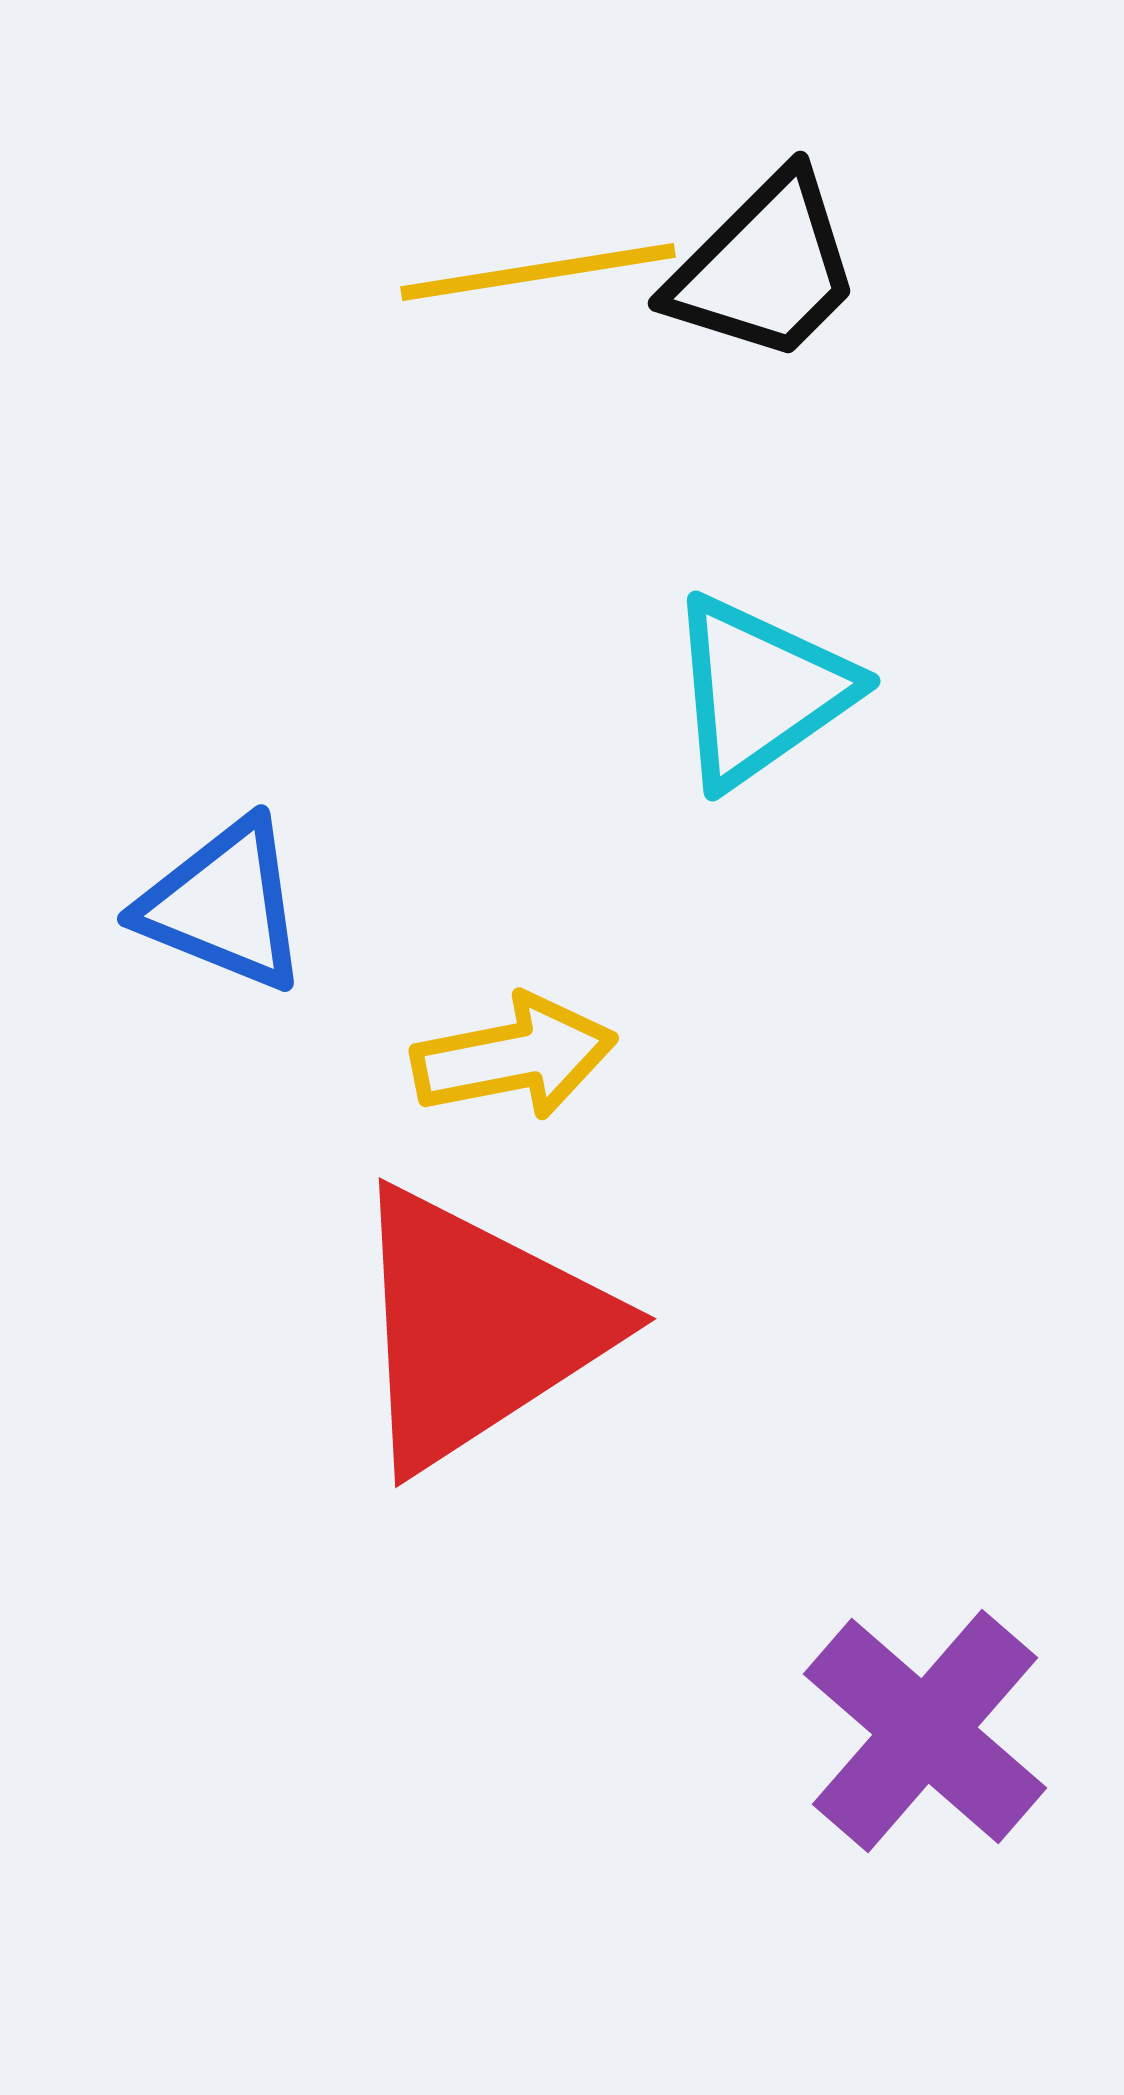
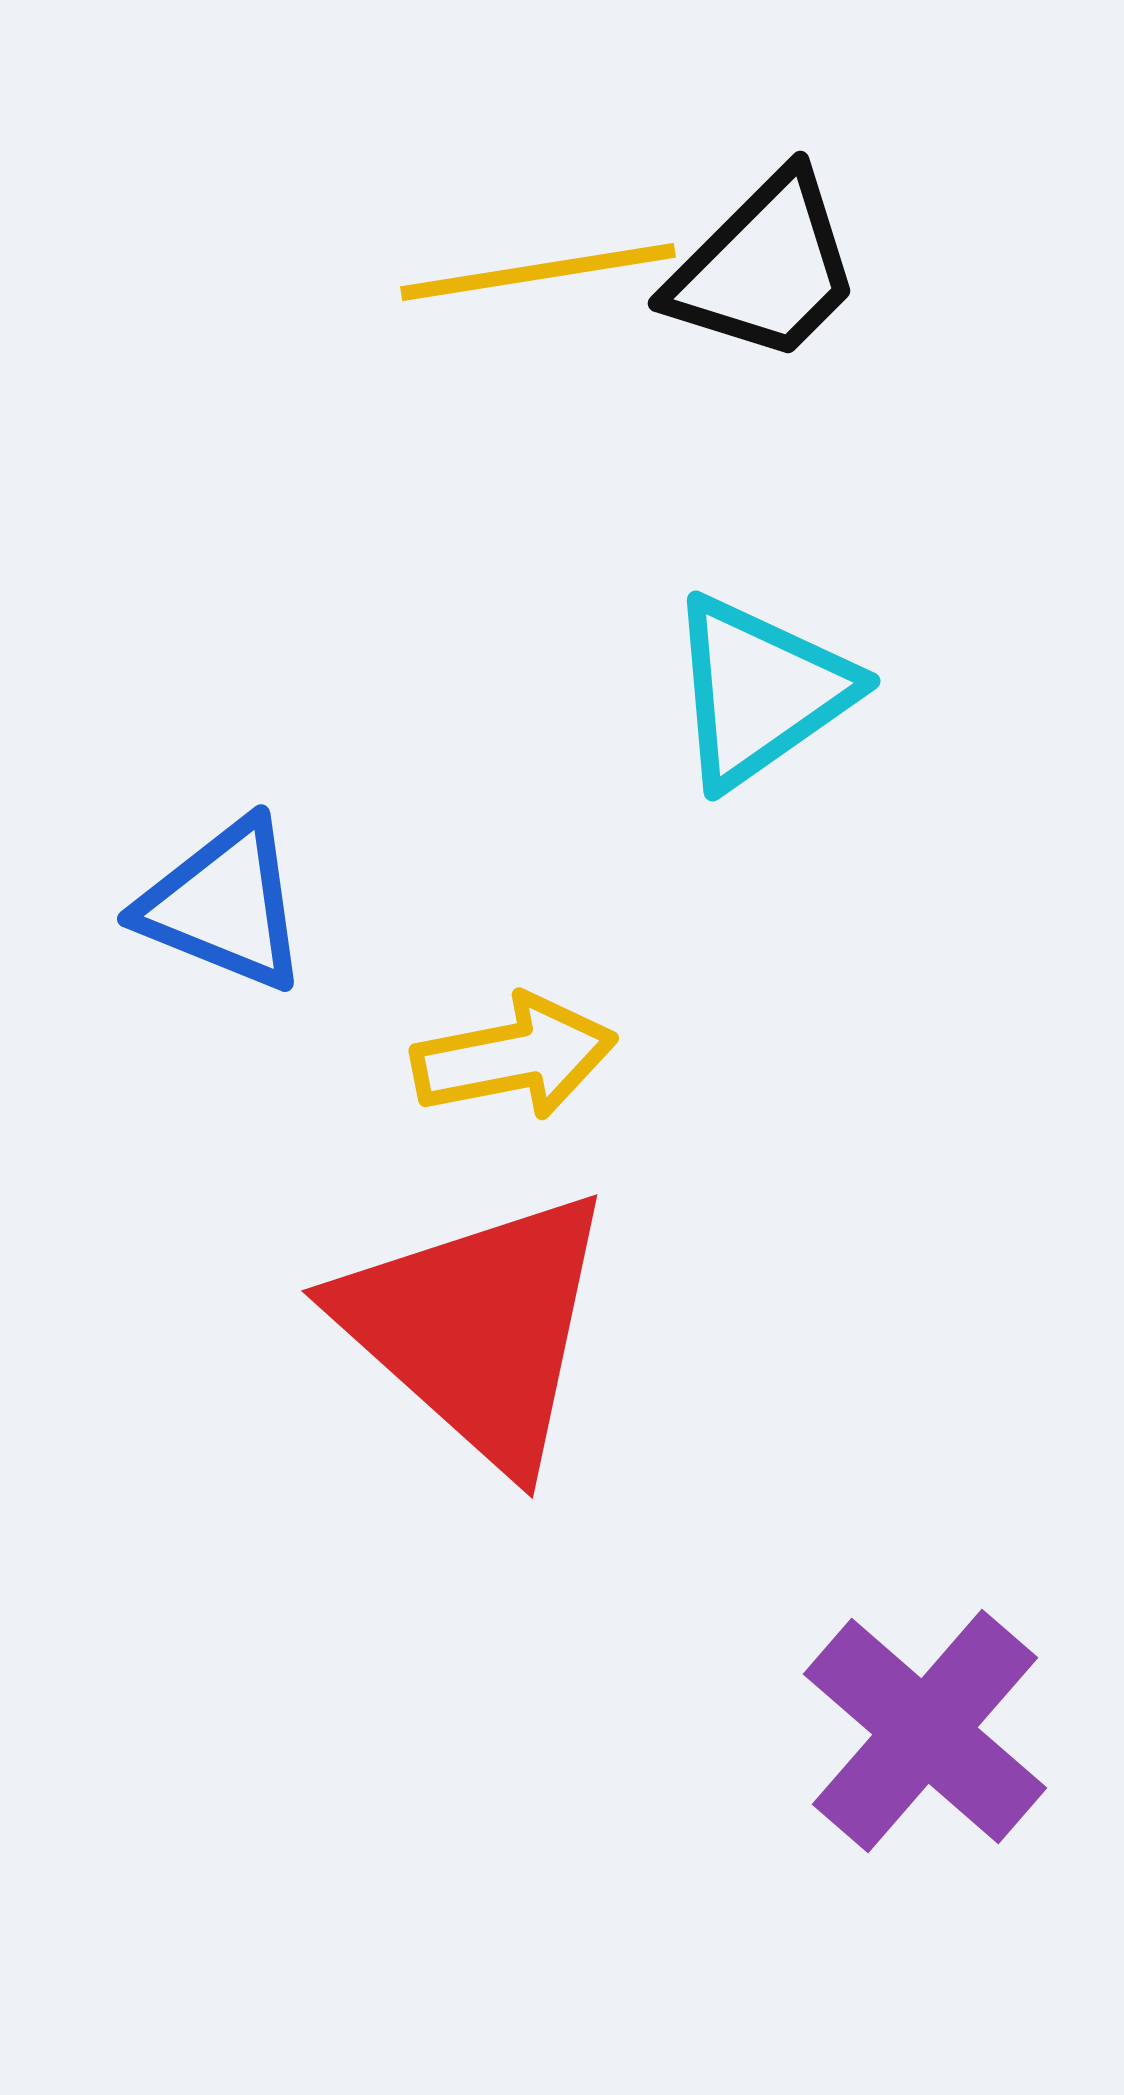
red triangle: rotated 45 degrees counterclockwise
